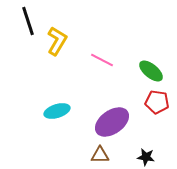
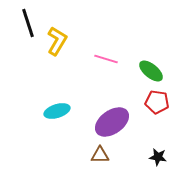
black line: moved 2 px down
pink line: moved 4 px right, 1 px up; rotated 10 degrees counterclockwise
black star: moved 12 px right
